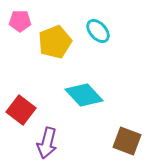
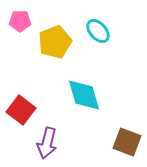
cyan diamond: rotated 27 degrees clockwise
brown square: moved 1 px down
